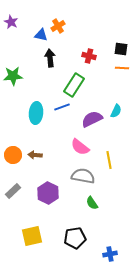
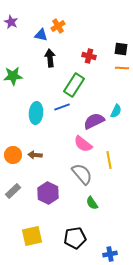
purple semicircle: moved 2 px right, 2 px down
pink semicircle: moved 3 px right, 3 px up
gray semicircle: moved 1 px left, 2 px up; rotated 40 degrees clockwise
